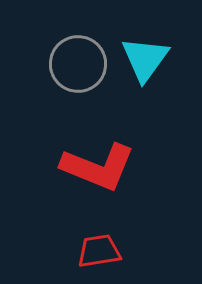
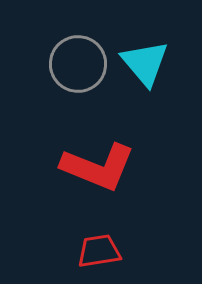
cyan triangle: moved 4 px down; rotated 16 degrees counterclockwise
